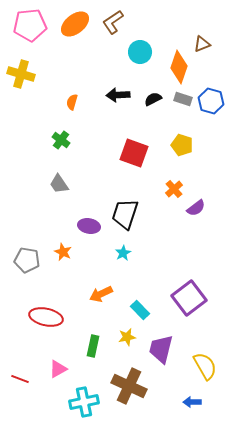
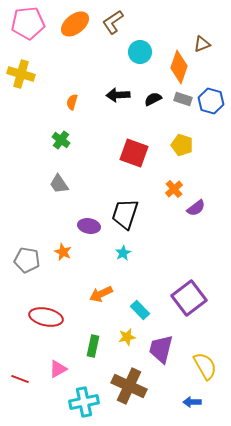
pink pentagon: moved 2 px left, 2 px up
